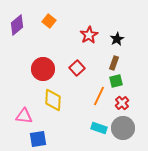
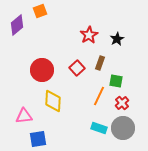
orange square: moved 9 px left, 10 px up; rotated 32 degrees clockwise
brown rectangle: moved 14 px left
red circle: moved 1 px left, 1 px down
green square: rotated 24 degrees clockwise
yellow diamond: moved 1 px down
pink triangle: rotated 12 degrees counterclockwise
